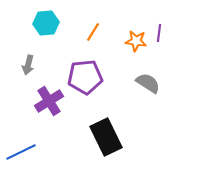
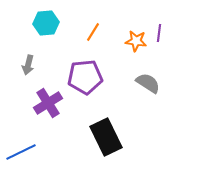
purple cross: moved 1 px left, 2 px down
